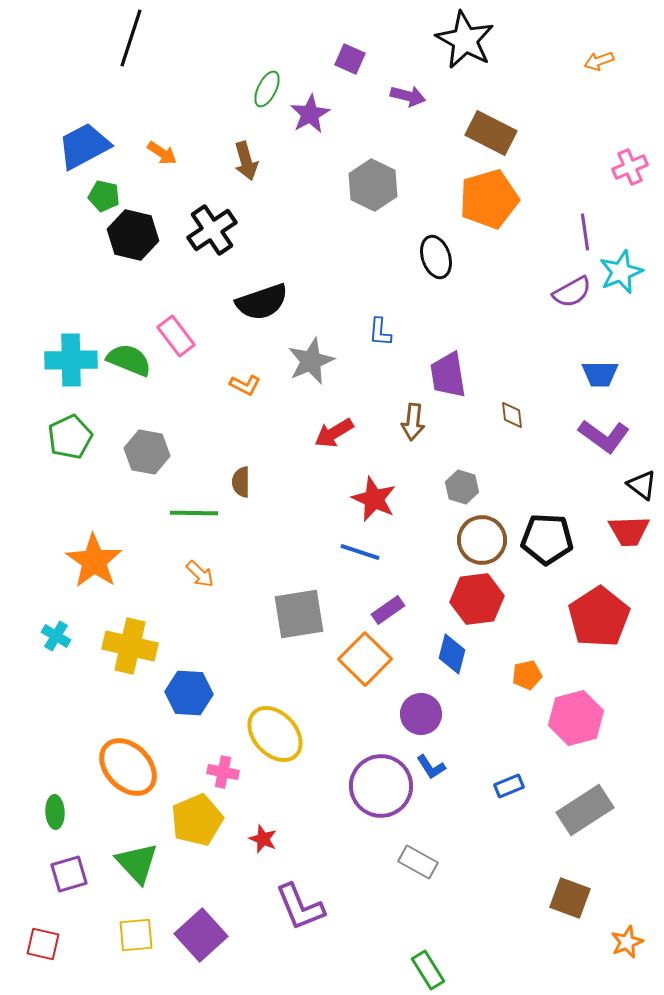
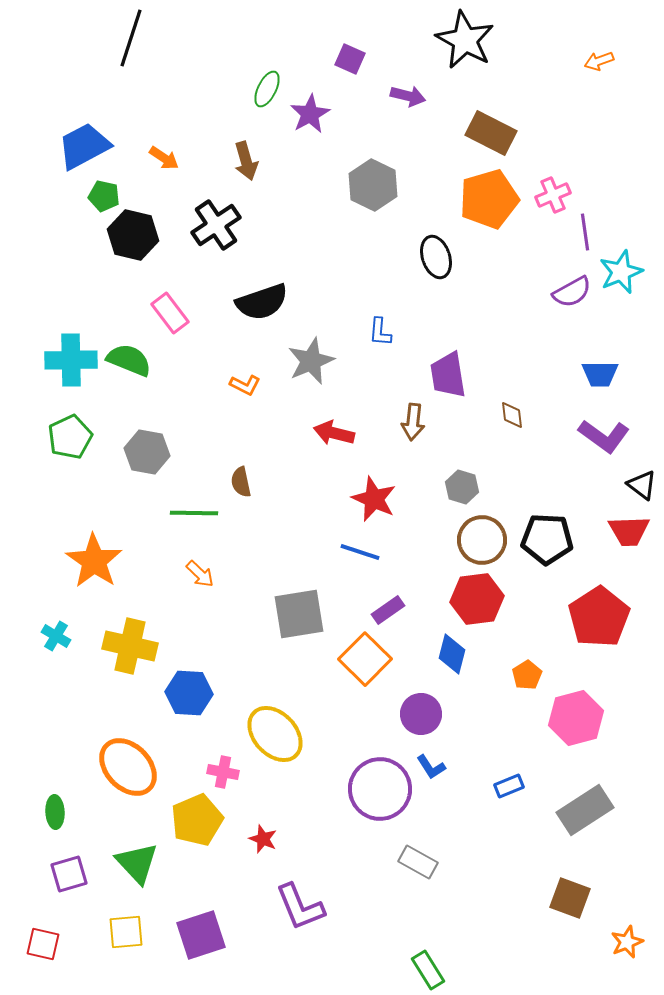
orange arrow at (162, 153): moved 2 px right, 5 px down
pink cross at (630, 167): moved 77 px left, 28 px down
black cross at (212, 230): moved 4 px right, 5 px up
pink rectangle at (176, 336): moved 6 px left, 23 px up
red arrow at (334, 433): rotated 45 degrees clockwise
brown semicircle at (241, 482): rotated 12 degrees counterclockwise
orange pentagon at (527, 675): rotated 20 degrees counterclockwise
purple circle at (381, 786): moved 1 px left, 3 px down
yellow square at (136, 935): moved 10 px left, 3 px up
purple square at (201, 935): rotated 24 degrees clockwise
